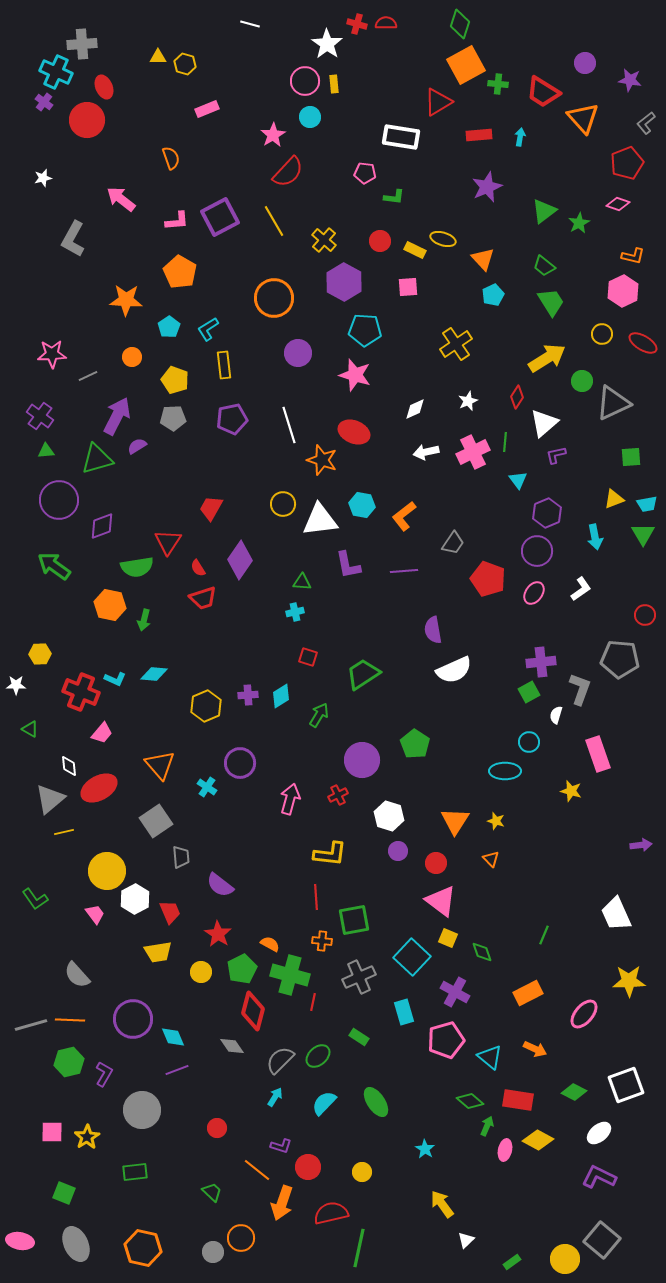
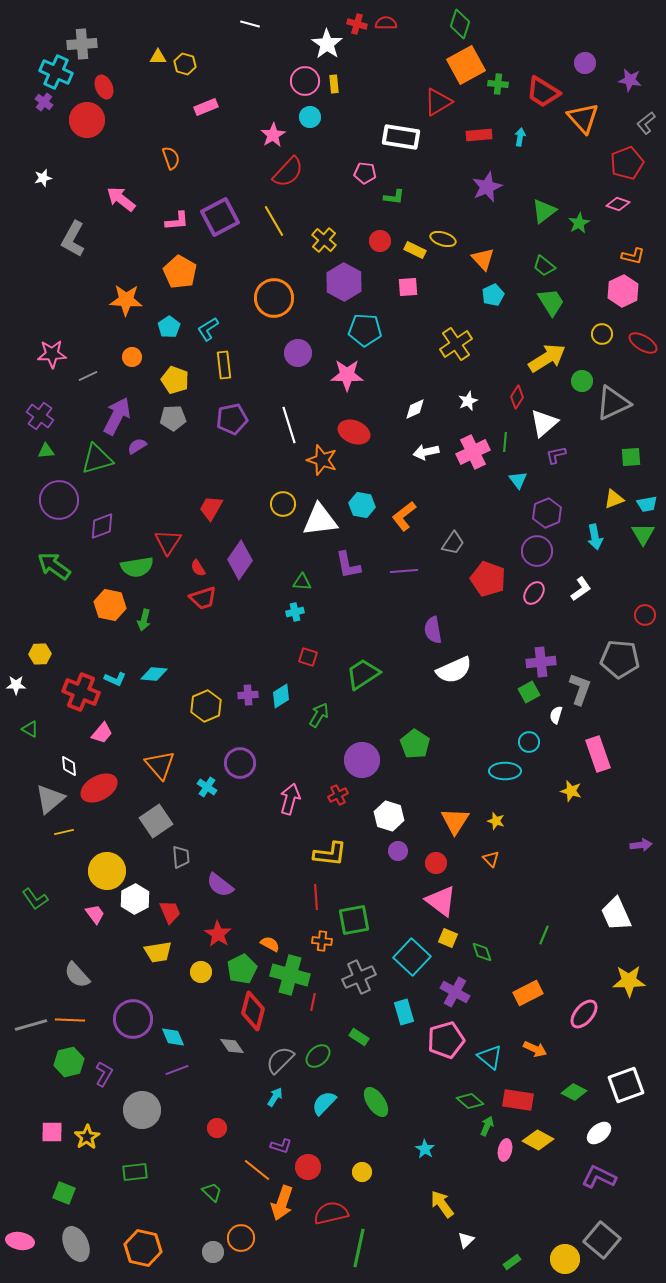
pink rectangle at (207, 109): moved 1 px left, 2 px up
pink star at (355, 375): moved 8 px left; rotated 16 degrees counterclockwise
